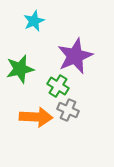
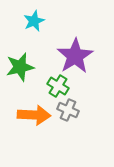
purple star: rotated 9 degrees counterclockwise
green star: moved 2 px up
orange arrow: moved 2 px left, 2 px up
